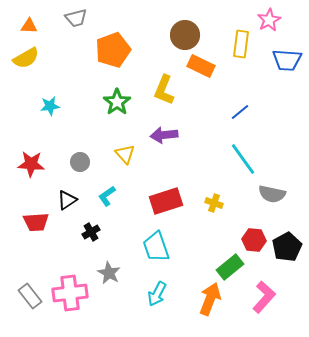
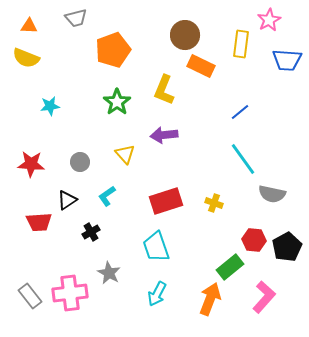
yellow semicircle: rotated 52 degrees clockwise
red trapezoid: moved 3 px right
